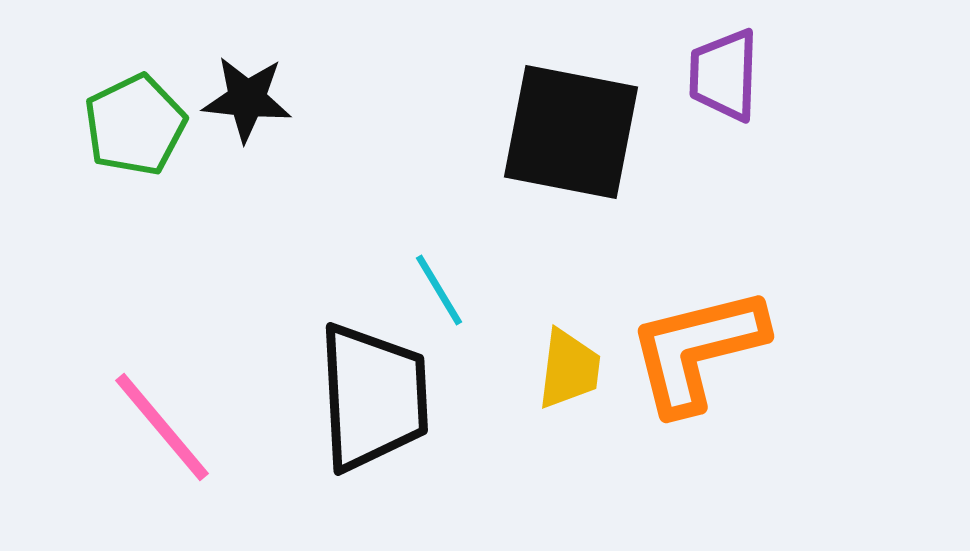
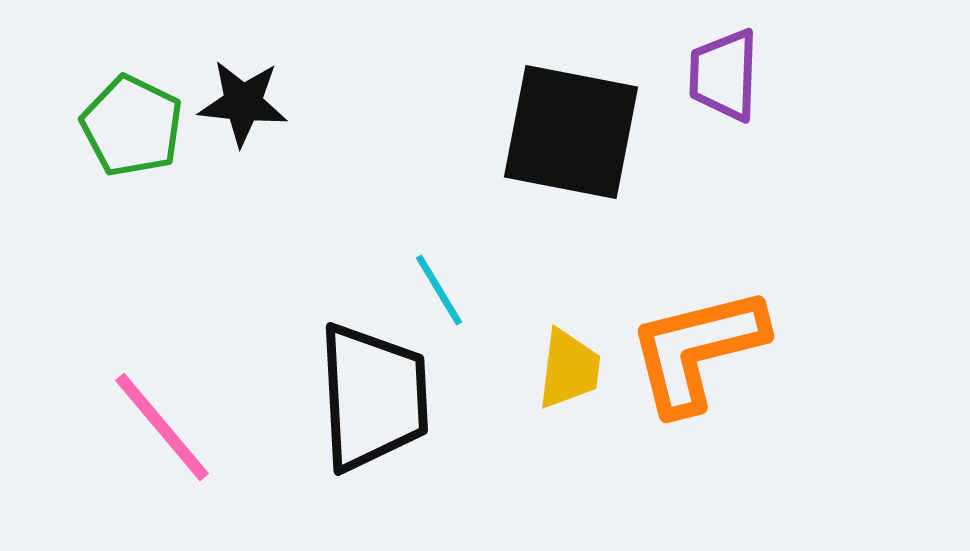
black star: moved 4 px left, 4 px down
green pentagon: moved 3 px left, 1 px down; rotated 20 degrees counterclockwise
